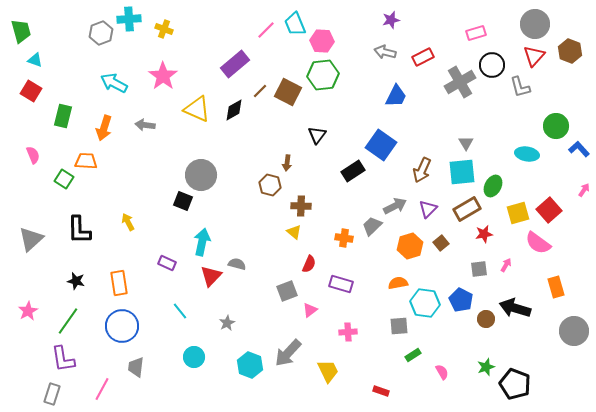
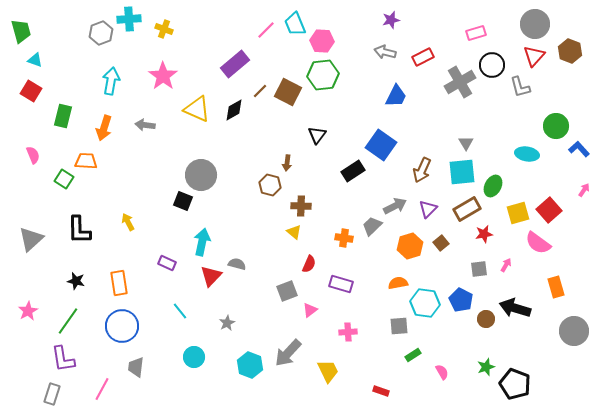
cyan arrow at (114, 83): moved 3 px left, 2 px up; rotated 72 degrees clockwise
